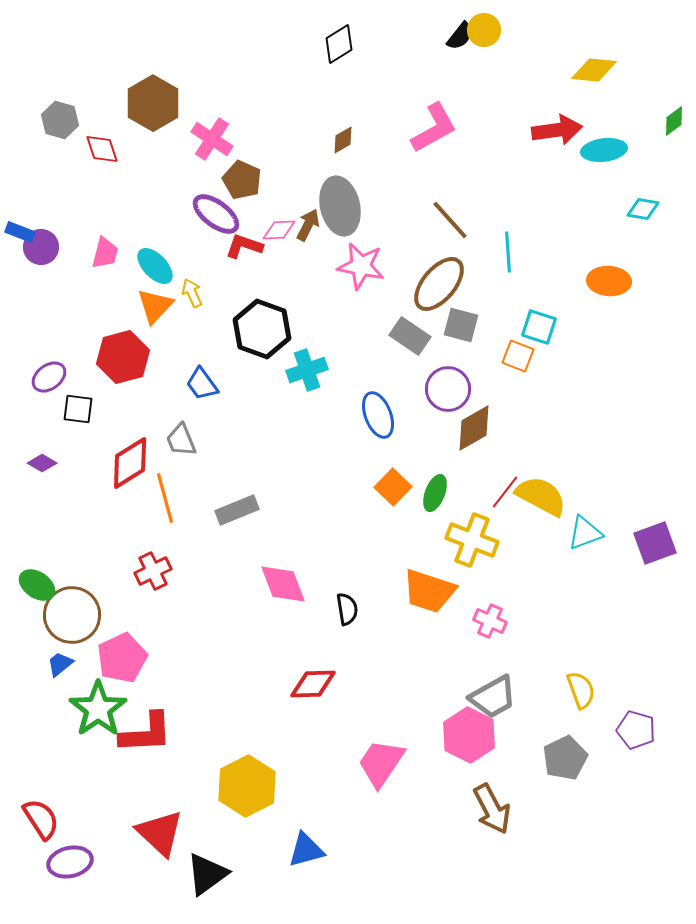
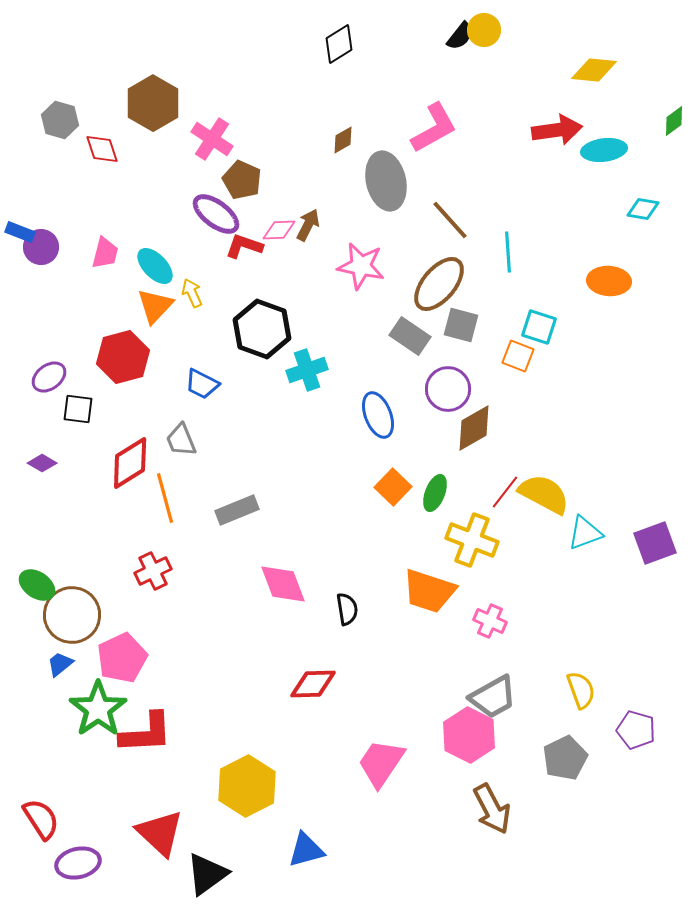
gray ellipse at (340, 206): moved 46 px right, 25 px up
blue trapezoid at (202, 384): rotated 27 degrees counterclockwise
yellow semicircle at (541, 496): moved 3 px right, 2 px up
purple ellipse at (70, 862): moved 8 px right, 1 px down
